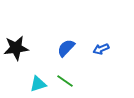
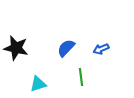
black star: rotated 20 degrees clockwise
green line: moved 16 px right, 4 px up; rotated 48 degrees clockwise
